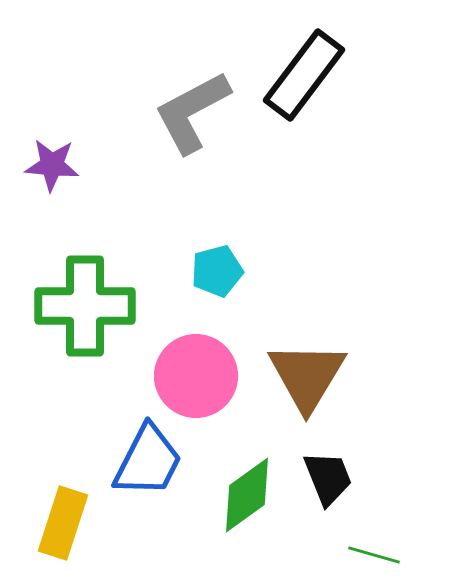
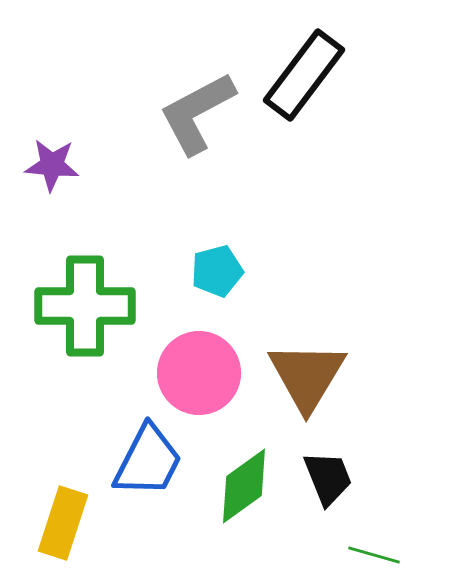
gray L-shape: moved 5 px right, 1 px down
pink circle: moved 3 px right, 3 px up
green diamond: moved 3 px left, 9 px up
